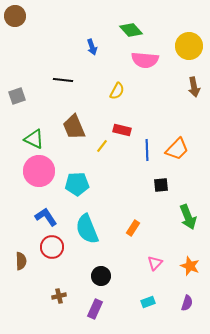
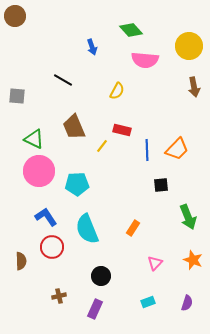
black line: rotated 24 degrees clockwise
gray square: rotated 24 degrees clockwise
orange star: moved 3 px right, 6 px up
